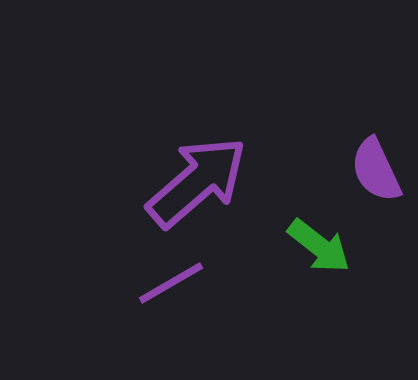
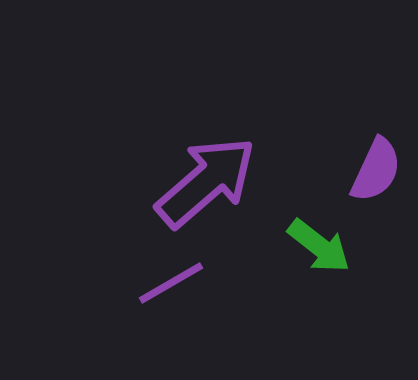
purple semicircle: rotated 130 degrees counterclockwise
purple arrow: moved 9 px right
